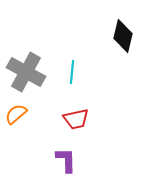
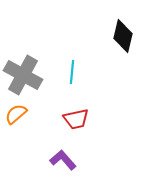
gray cross: moved 3 px left, 3 px down
purple L-shape: moved 3 px left; rotated 40 degrees counterclockwise
